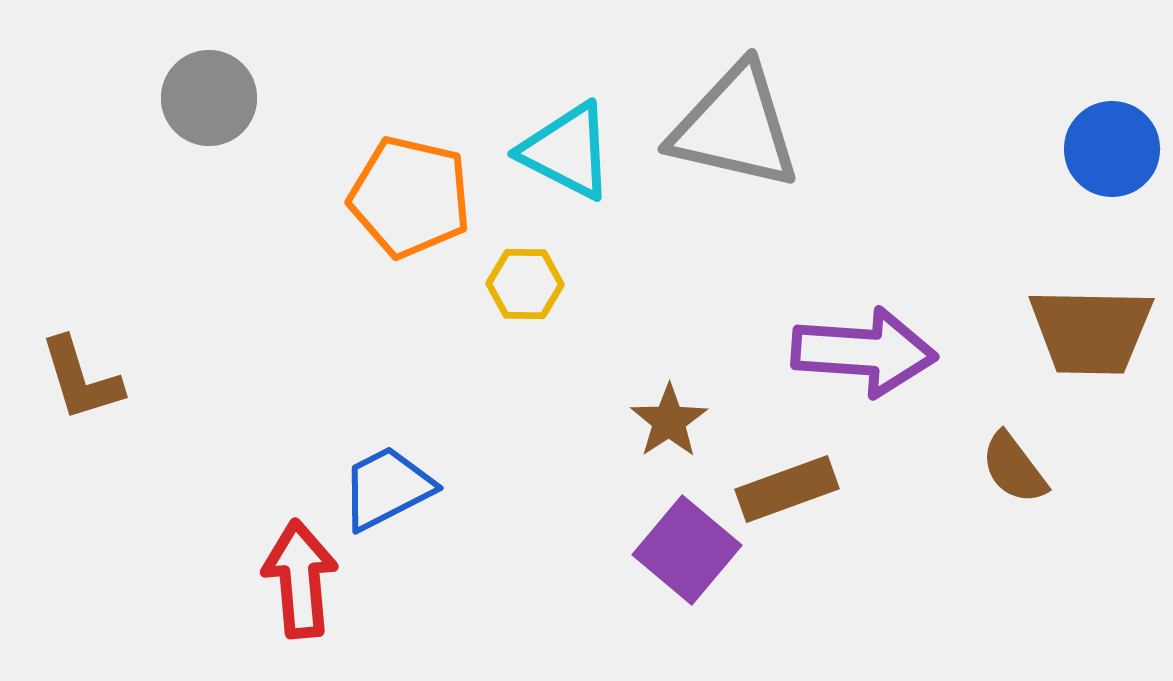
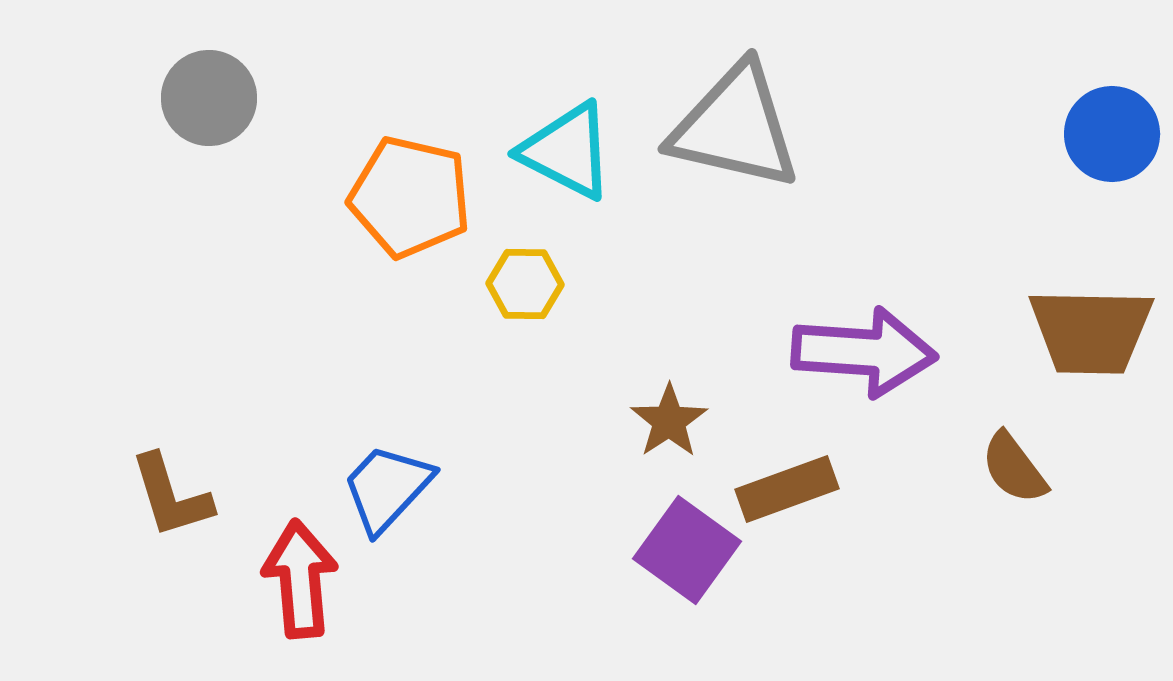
blue circle: moved 15 px up
brown L-shape: moved 90 px right, 117 px down
blue trapezoid: rotated 20 degrees counterclockwise
purple square: rotated 4 degrees counterclockwise
